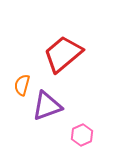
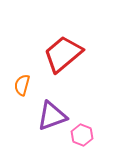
purple triangle: moved 5 px right, 10 px down
pink hexagon: rotated 15 degrees counterclockwise
